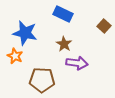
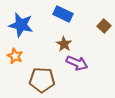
blue star: moved 4 px left, 8 px up
purple arrow: rotated 15 degrees clockwise
